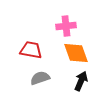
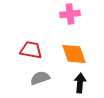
pink cross: moved 4 px right, 12 px up
orange diamond: moved 2 px left, 1 px down
black arrow: moved 1 px left, 2 px down; rotated 18 degrees counterclockwise
